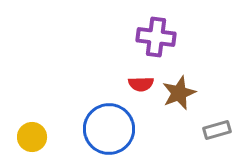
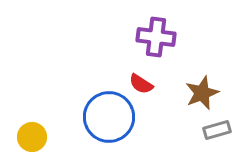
red semicircle: rotated 35 degrees clockwise
brown star: moved 23 px right
blue circle: moved 12 px up
